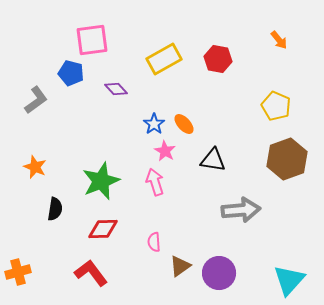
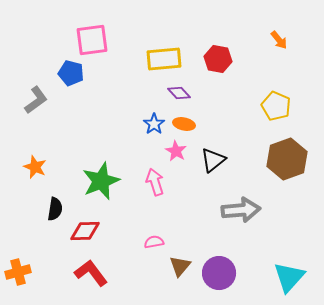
yellow rectangle: rotated 24 degrees clockwise
purple diamond: moved 63 px right, 4 px down
orange ellipse: rotated 35 degrees counterclockwise
pink star: moved 11 px right
black triangle: rotated 48 degrees counterclockwise
red diamond: moved 18 px left, 2 px down
pink semicircle: rotated 84 degrees clockwise
brown triangle: rotated 15 degrees counterclockwise
cyan triangle: moved 3 px up
